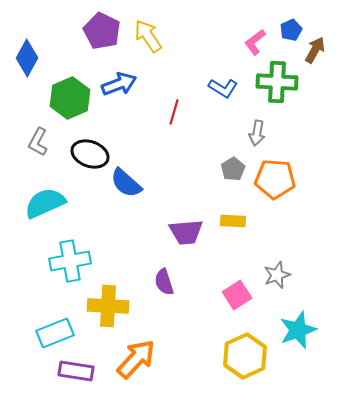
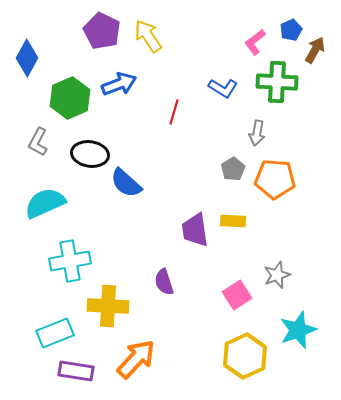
black ellipse: rotated 12 degrees counterclockwise
purple trapezoid: moved 9 px right, 2 px up; rotated 87 degrees clockwise
